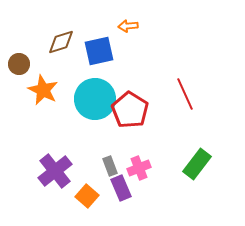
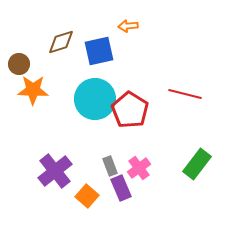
orange star: moved 10 px left; rotated 24 degrees counterclockwise
red line: rotated 52 degrees counterclockwise
pink cross: rotated 15 degrees counterclockwise
